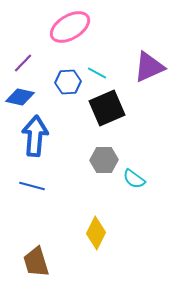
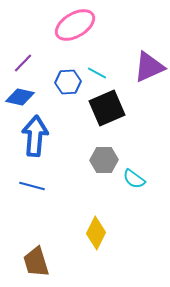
pink ellipse: moved 5 px right, 2 px up
